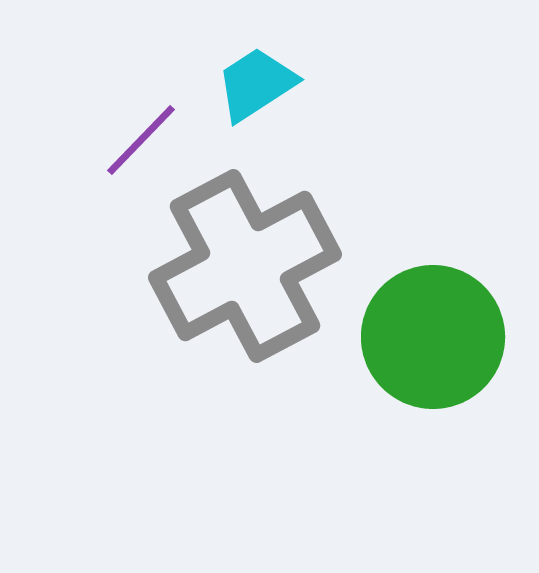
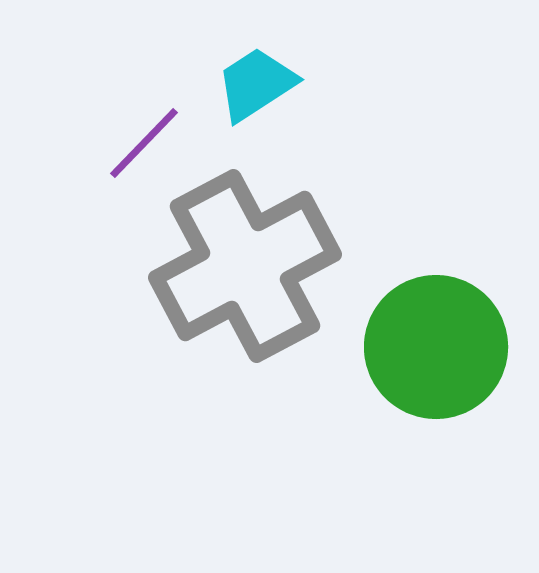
purple line: moved 3 px right, 3 px down
green circle: moved 3 px right, 10 px down
